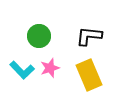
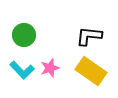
green circle: moved 15 px left, 1 px up
yellow rectangle: moved 2 px right, 4 px up; rotated 32 degrees counterclockwise
